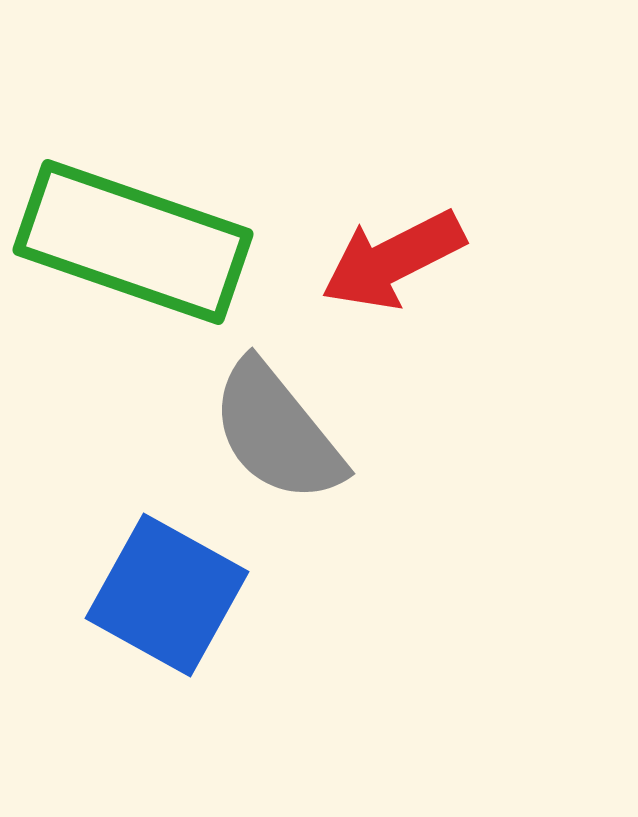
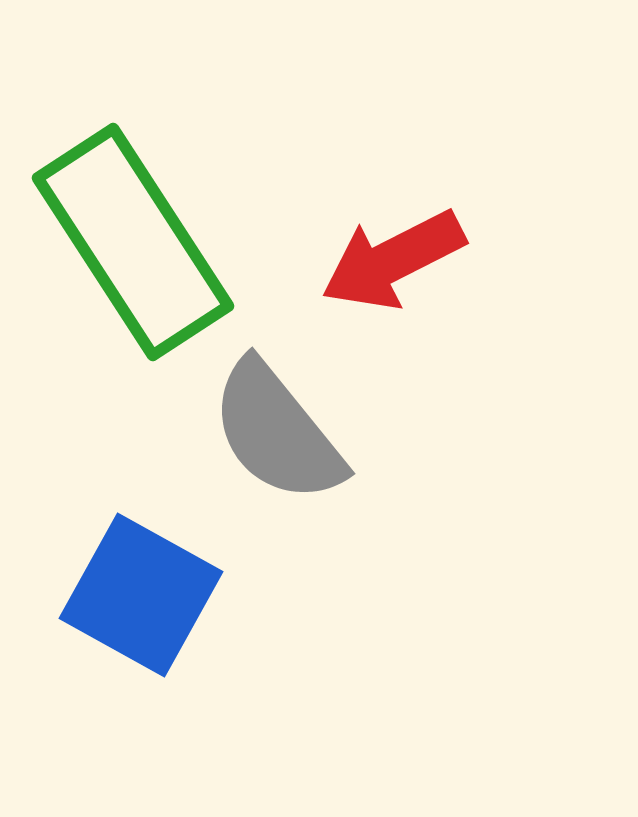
green rectangle: rotated 38 degrees clockwise
blue square: moved 26 px left
